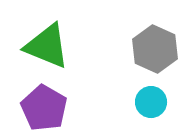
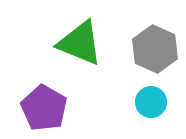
green triangle: moved 33 px right, 3 px up
